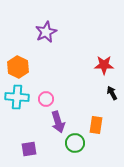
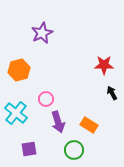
purple star: moved 4 px left, 1 px down
orange hexagon: moved 1 px right, 3 px down; rotated 20 degrees clockwise
cyan cross: moved 1 px left, 16 px down; rotated 35 degrees clockwise
orange rectangle: moved 7 px left; rotated 66 degrees counterclockwise
green circle: moved 1 px left, 7 px down
